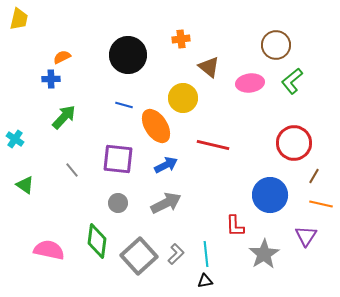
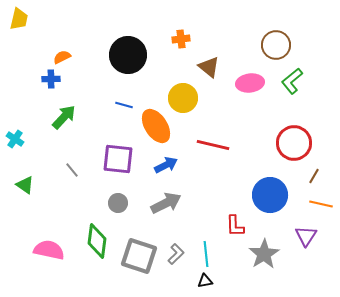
gray square: rotated 30 degrees counterclockwise
